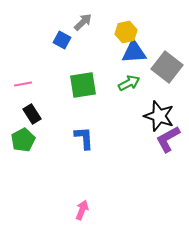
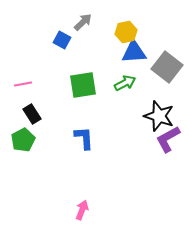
green arrow: moved 4 px left
